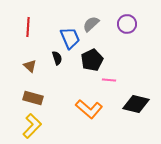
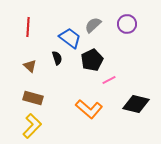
gray semicircle: moved 2 px right, 1 px down
blue trapezoid: rotated 30 degrees counterclockwise
pink line: rotated 32 degrees counterclockwise
